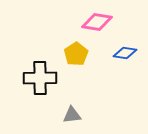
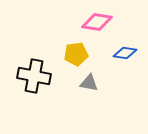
yellow pentagon: rotated 25 degrees clockwise
black cross: moved 6 px left, 2 px up; rotated 12 degrees clockwise
gray triangle: moved 17 px right, 32 px up; rotated 18 degrees clockwise
